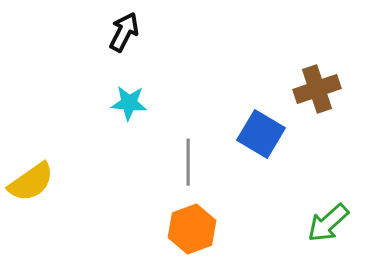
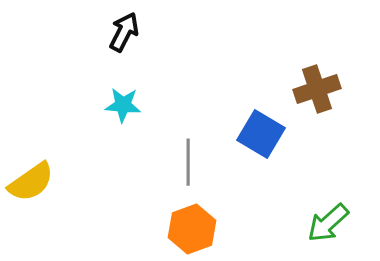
cyan star: moved 6 px left, 2 px down
